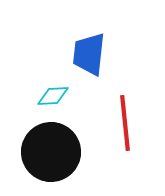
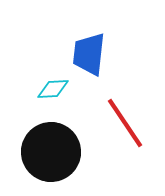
cyan diamond: moved 7 px up
red line: rotated 28 degrees counterclockwise
